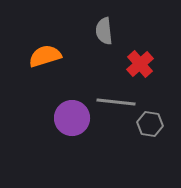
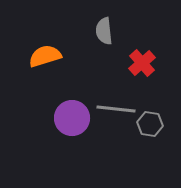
red cross: moved 2 px right, 1 px up
gray line: moved 7 px down
